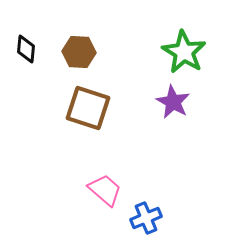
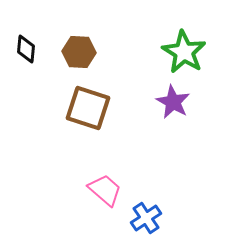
blue cross: rotated 12 degrees counterclockwise
